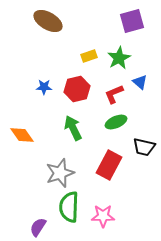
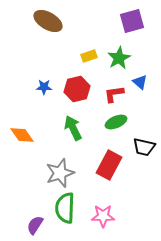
red L-shape: rotated 15 degrees clockwise
green semicircle: moved 4 px left, 1 px down
purple semicircle: moved 3 px left, 2 px up
